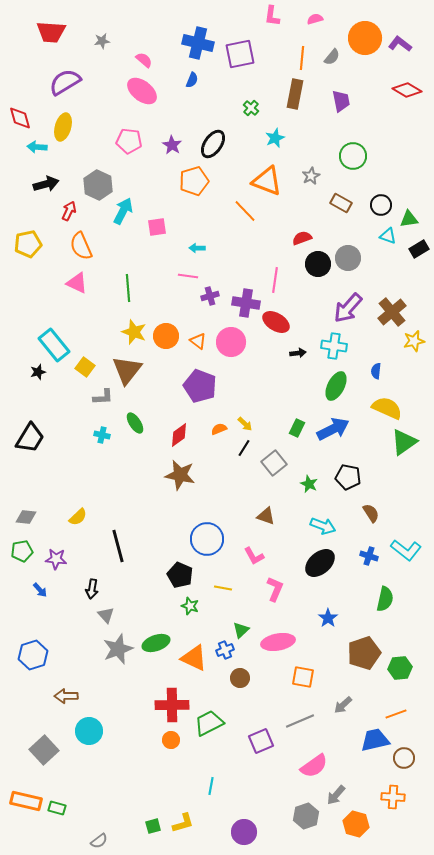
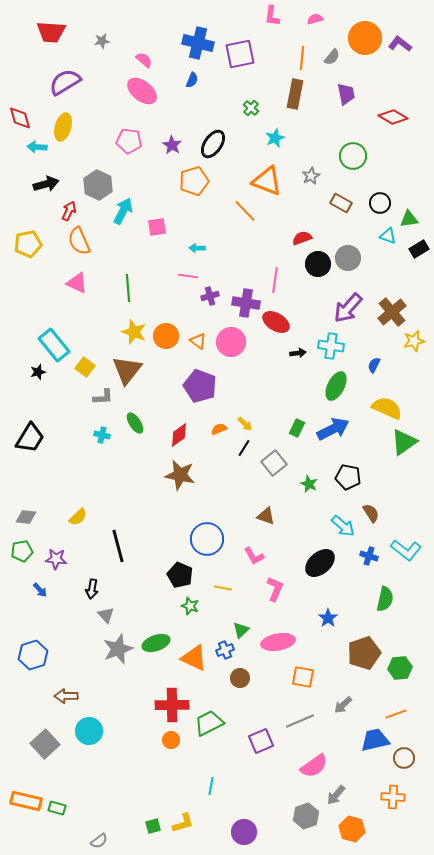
red diamond at (407, 90): moved 14 px left, 27 px down
purple trapezoid at (341, 101): moved 5 px right, 7 px up
black circle at (381, 205): moved 1 px left, 2 px up
orange semicircle at (81, 246): moved 2 px left, 5 px up
cyan cross at (334, 346): moved 3 px left
blue semicircle at (376, 371): moved 2 px left, 6 px up; rotated 21 degrees clockwise
cyan arrow at (323, 526): moved 20 px right; rotated 20 degrees clockwise
gray square at (44, 750): moved 1 px right, 6 px up
orange hexagon at (356, 824): moved 4 px left, 5 px down
